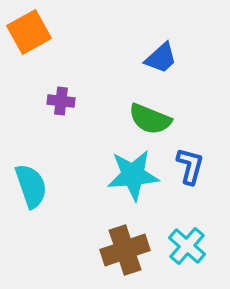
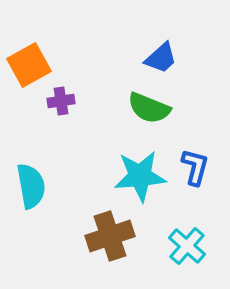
orange square: moved 33 px down
purple cross: rotated 16 degrees counterclockwise
green semicircle: moved 1 px left, 11 px up
blue L-shape: moved 5 px right, 1 px down
cyan star: moved 7 px right, 1 px down
cyan semicircle: rotated 9 degrees clockwise
brown cross: moved 15 px left, 14 px up
